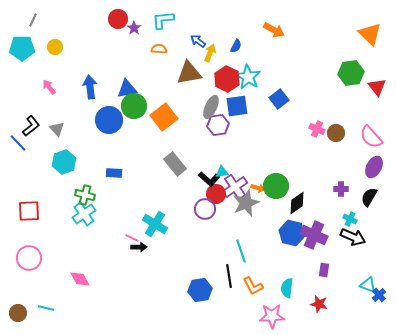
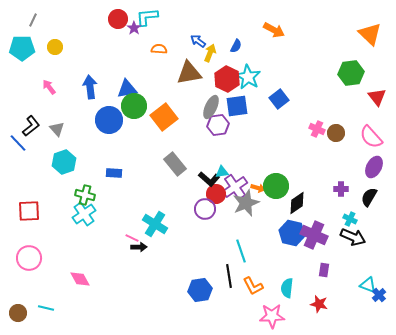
cyan L-shape at (163, 20): moved 16 px left, 3 px up
red triangle at (377, 87): moved 10 px down
